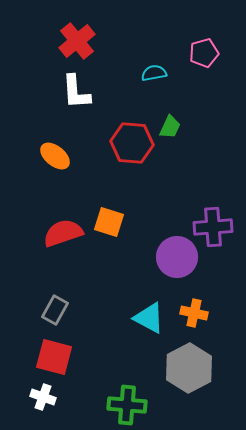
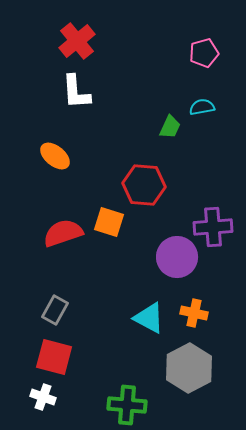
cyan semicircle: moved 48 px right, 34 px down
red hexagon: moved 12 px right, 42 px down
